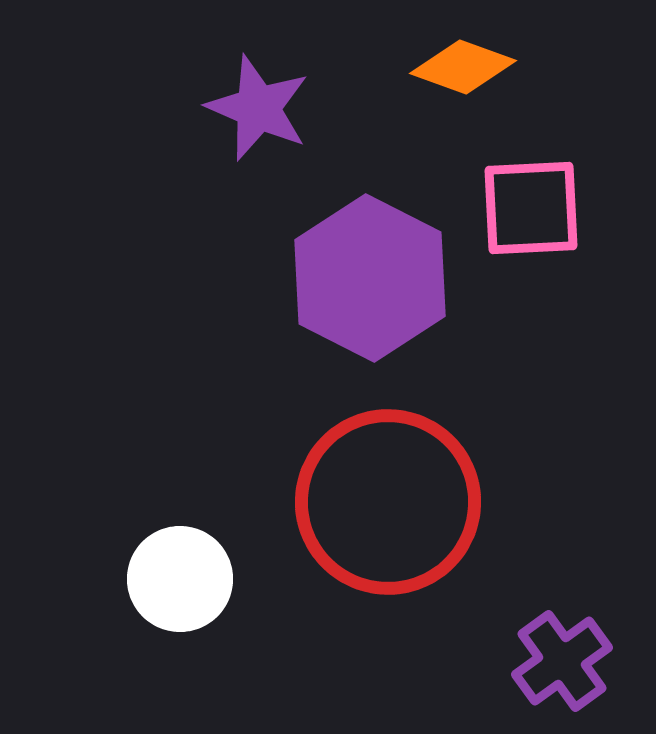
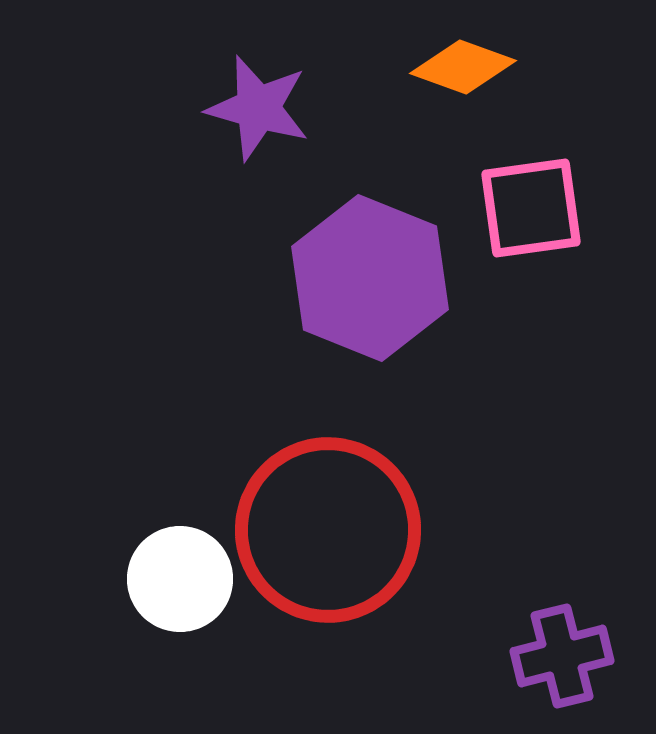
purple star: rotated 7 degrees counterclockwise
pink square: rotated 5 degrees counterclockwise
purple hexagon: rotated 5 degrees counterclockwise
red circle: moved 60 px left, 28 px down
purple cross: moved 5 px up; rotated 22 degrees clockwise
